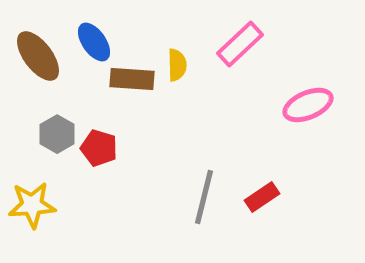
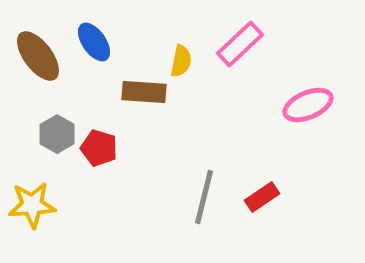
yellow semicircle: moved 4 px right, 4 px up; rotated 12 degrees clockwise
brown rectangle: moved 12 px right, 13 px down
